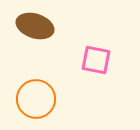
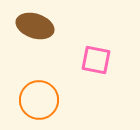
orange circle: moved 3 px right, 1 px down
